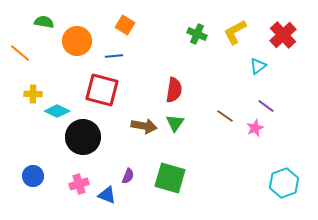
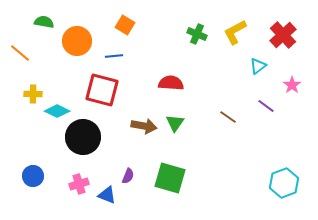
red semicircle: moved 3 px left, 7 px up; rotated 95 degrees counterclockwise
brown line: moved 3 px right, 1 px down
pink star: moved 37 px right, 43 px up; rotated 12 degrees counterclockwise
